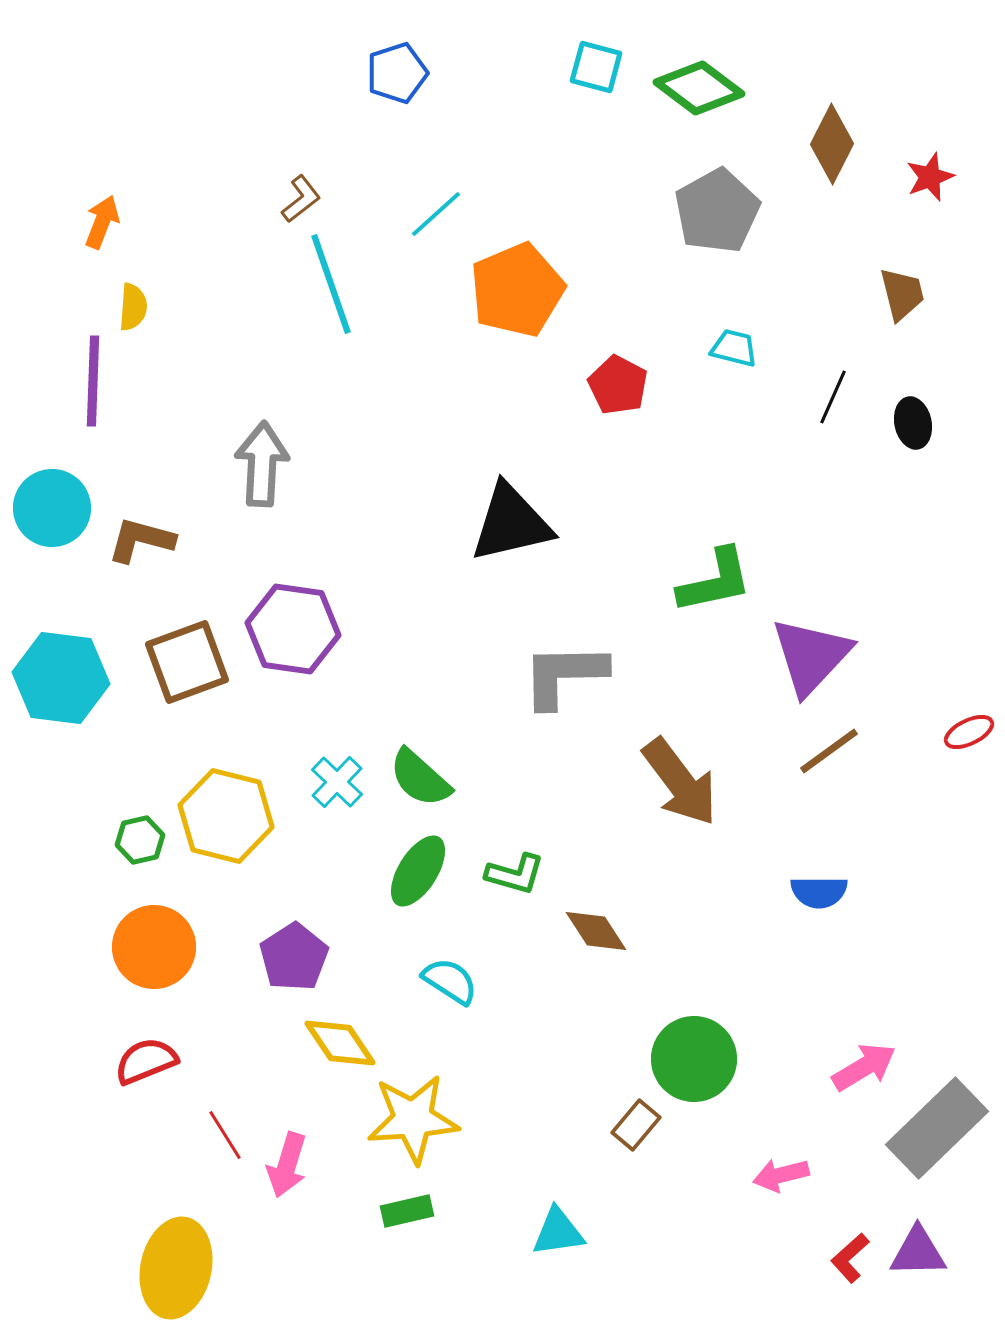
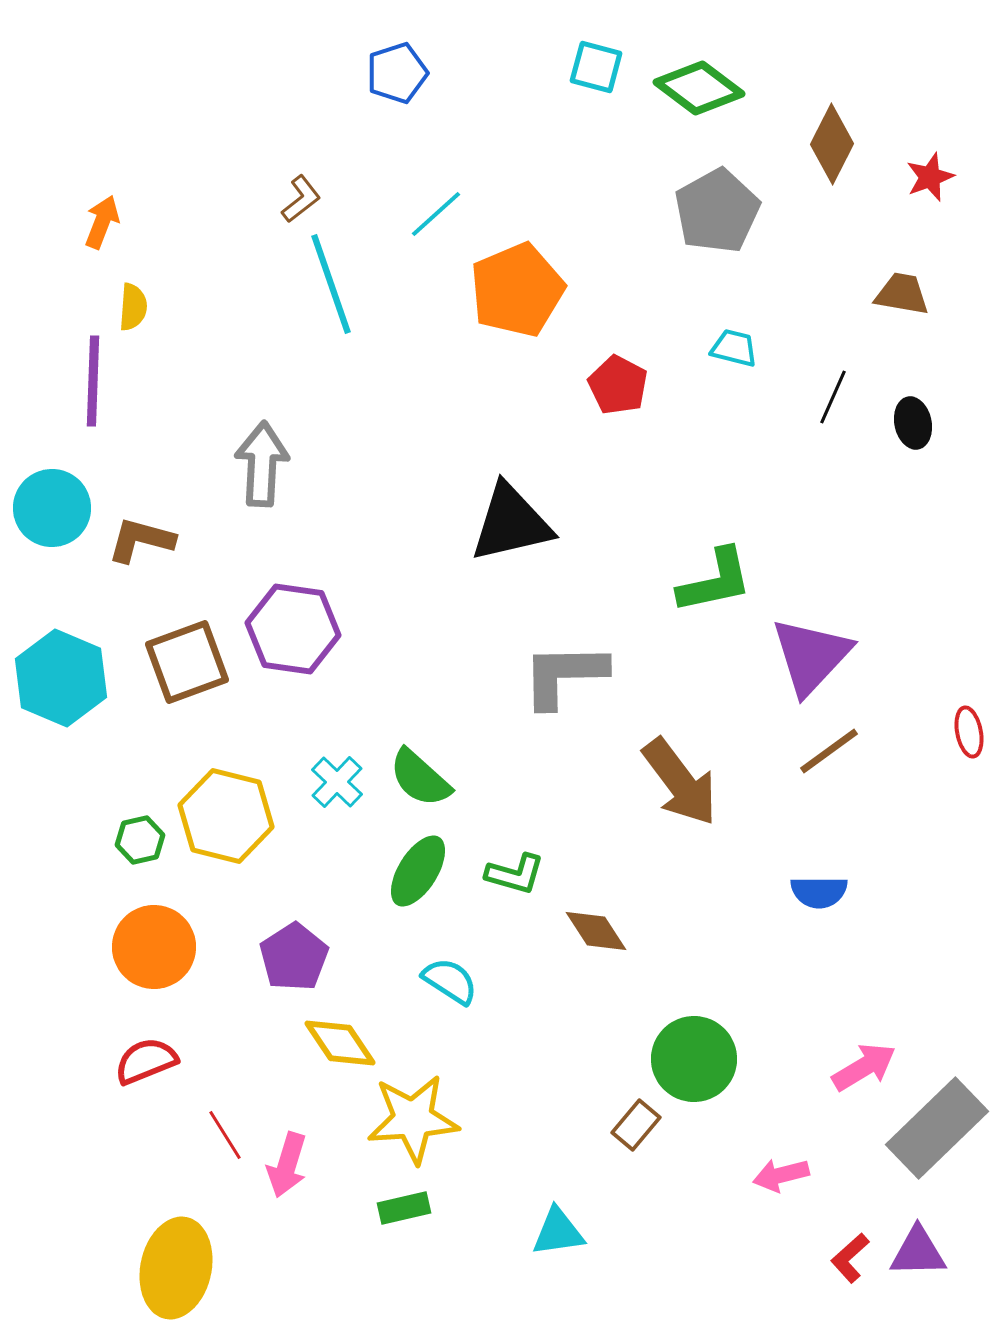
brown trapezoid at (902, 294): rotated 66 degrees counterclockwise
cyan hexagon at (61, 678): rotated 16 degrees clockwise
red ellipse at (969, 732): rotated 75 degrees counterclockwise
green rectangle at (407, 1211): moved 3 px left, 3 px up
